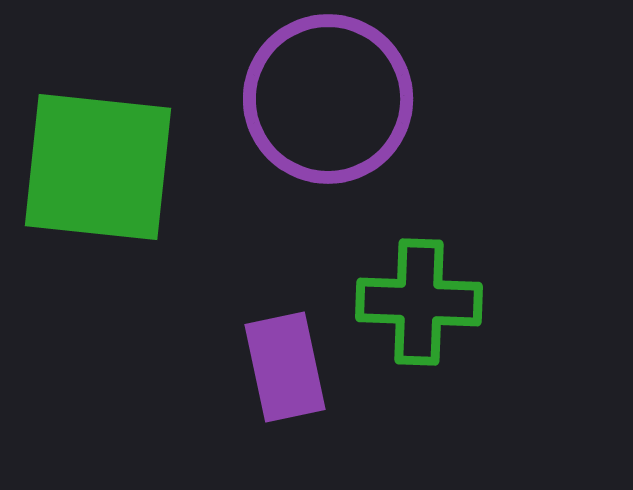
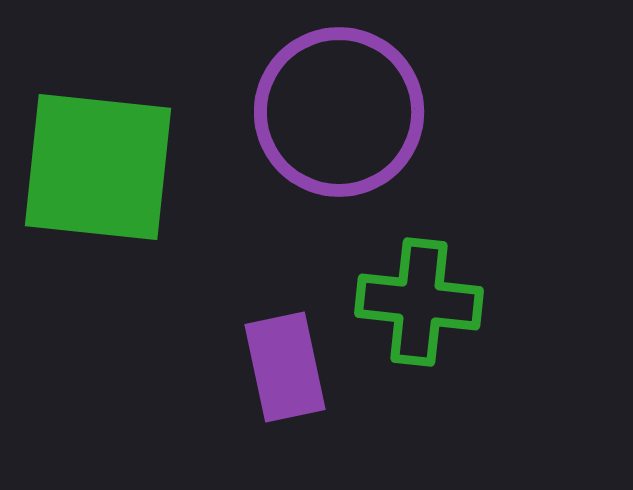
purple circle: moved 11 px right, 13 px down
green cross: rotated 4 degrees clockwise
